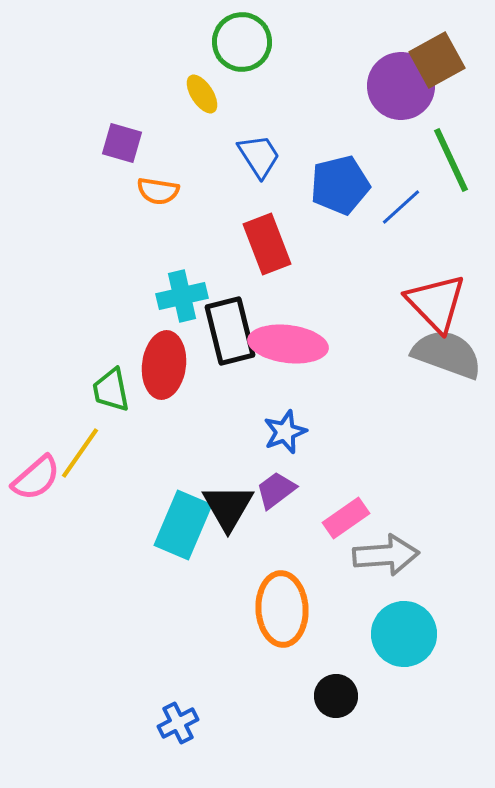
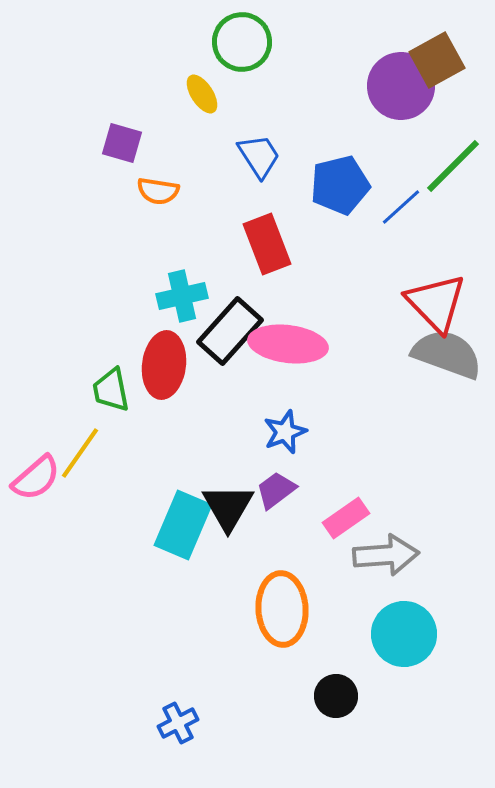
green line: moved 2 px right, 6 px down; rotated 70 degrees clockwise
black rectangle: rotated 56 degrees clockwise
